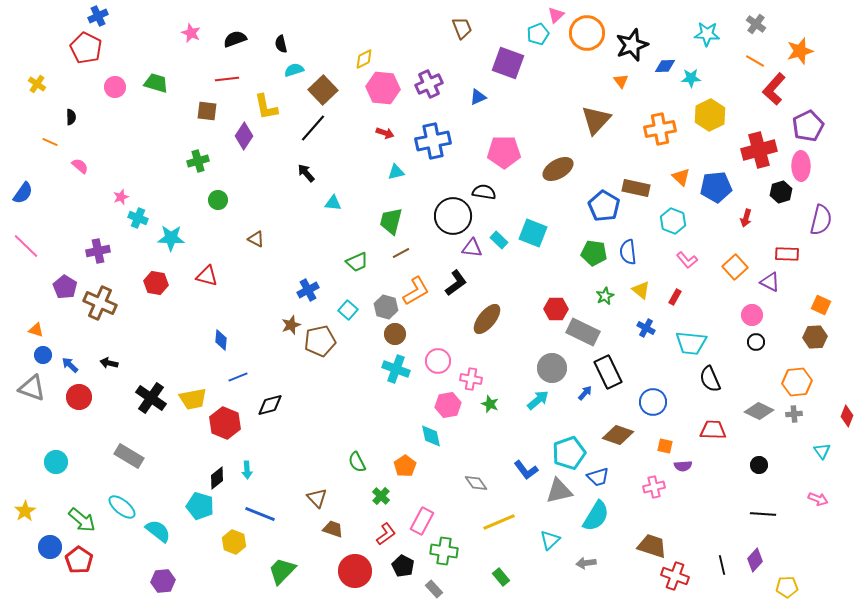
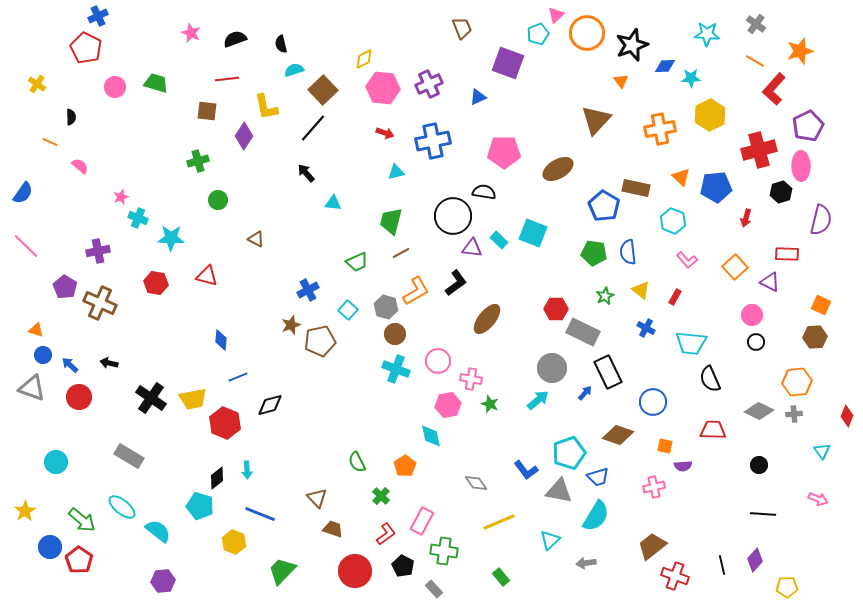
gray triangle at (559, 491): rotated 24 degrees clockwise
brown trapezoid at (652, 546): rotated 56 degrees counterclockwise
